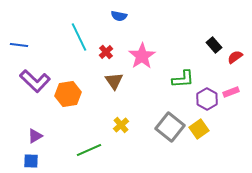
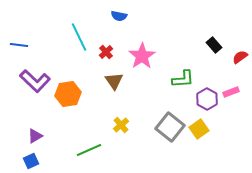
red semicircle: moved 5 px right
blue square: rotated 28 degrees counterclockwise
